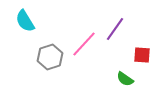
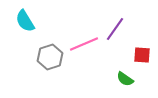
pink line: rotated 24 degrees clockwise
